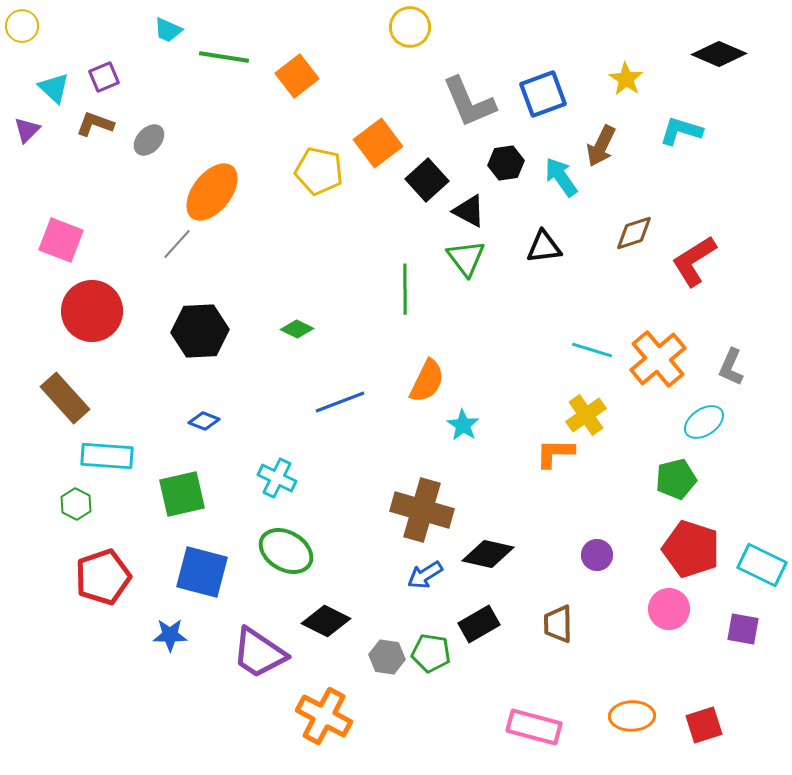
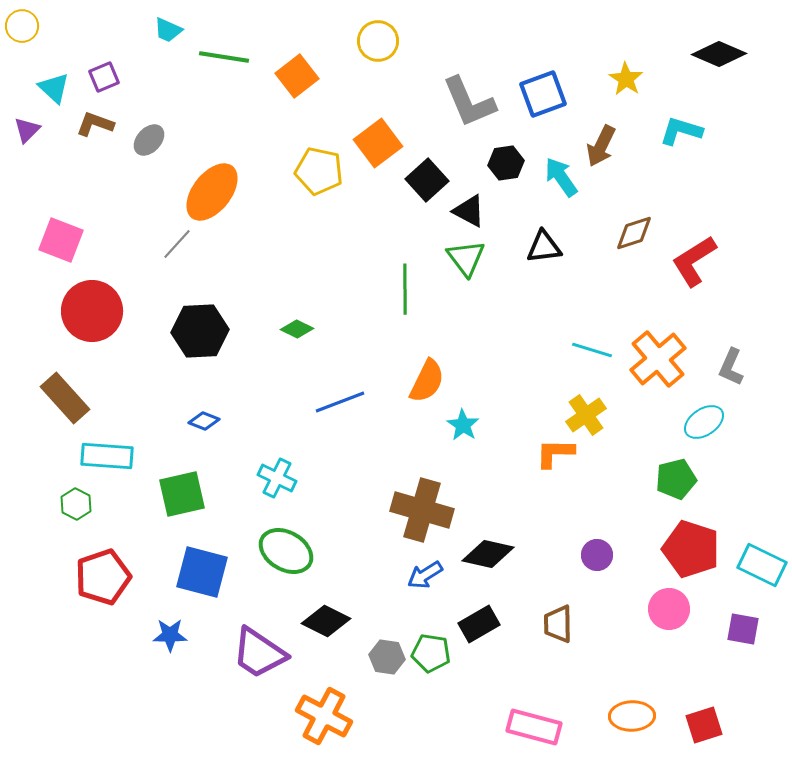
yellow circle at (410, 27): moved 32 px left, 14 px down
